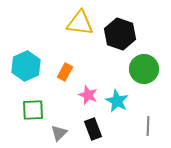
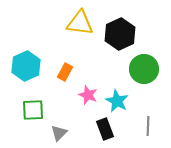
black hexagon: rotated 16 degrees clockwise
black rectangle: moved 12 px right
